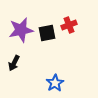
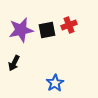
black square: moved 3 px up
